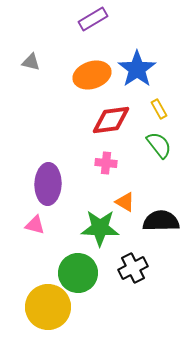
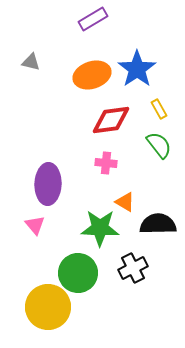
black semicircle: moved 3 px left, 3 px down
pink triangle: rotated 35 degrees clockwise
